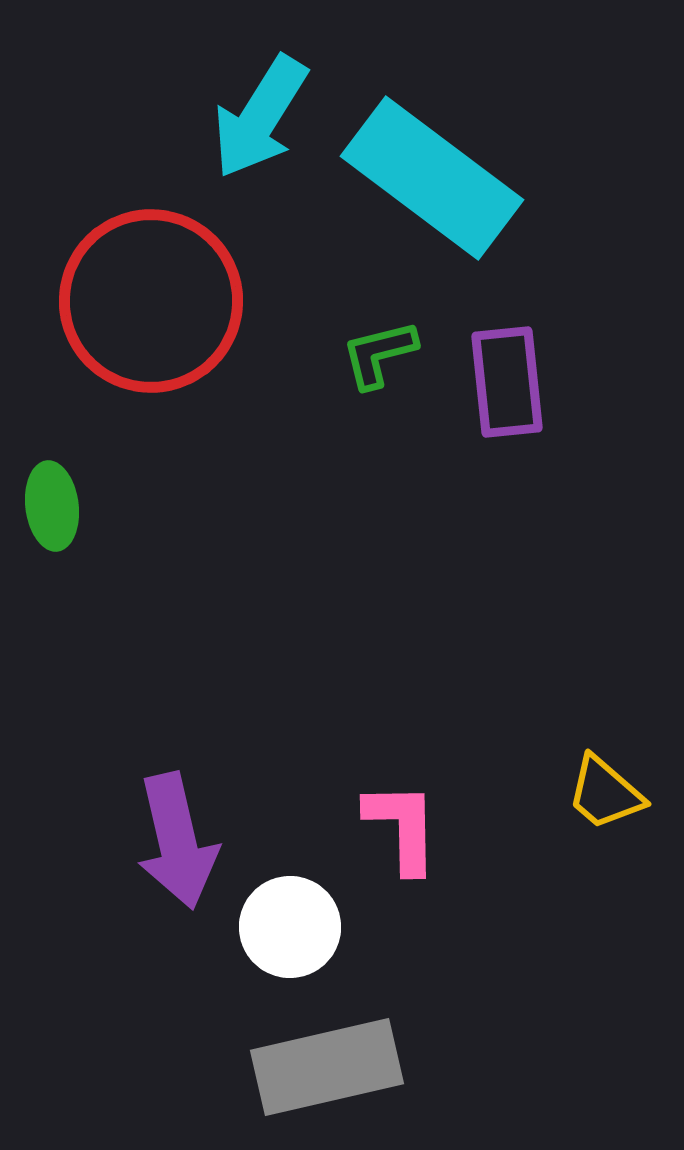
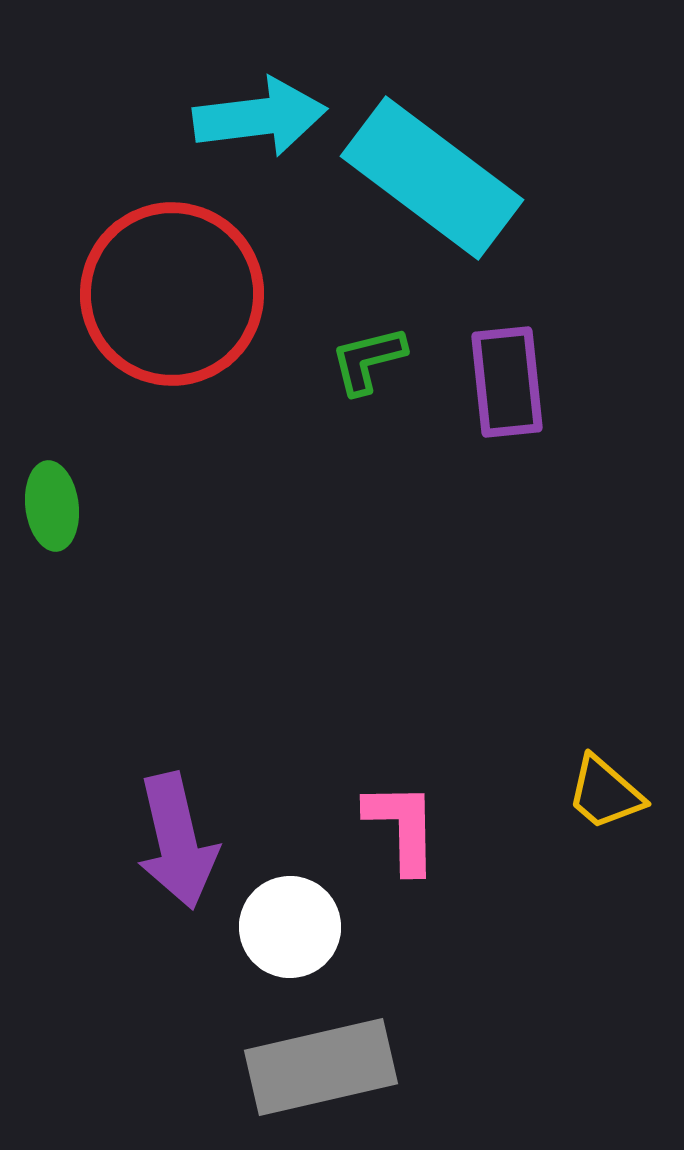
cyan arrow: rotated 129 degrees counterclockwise
red circle: moved 21 px right, 7 px up
green L-shape: moved 11 px left, 6 px down
gray rectangle: moved 6 px left
